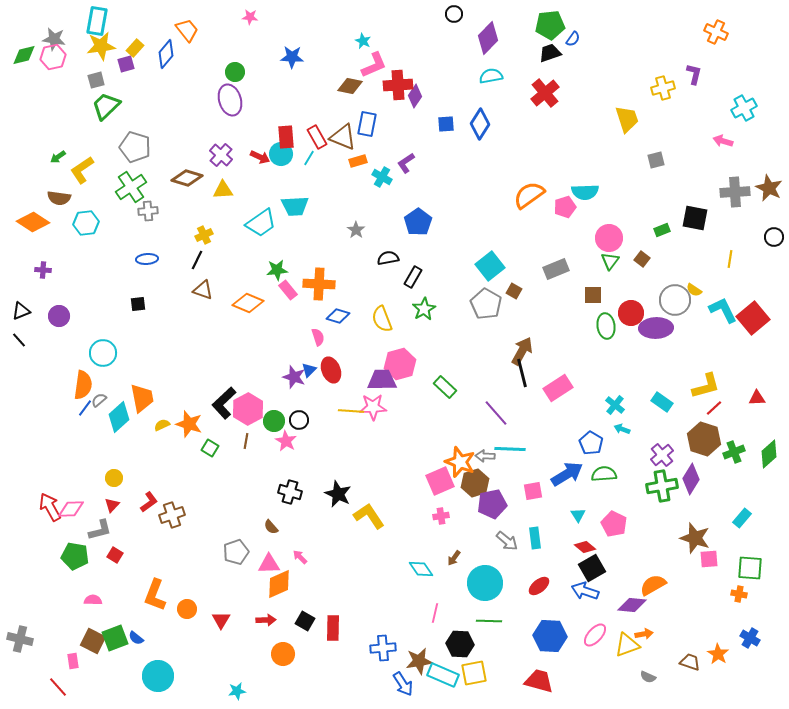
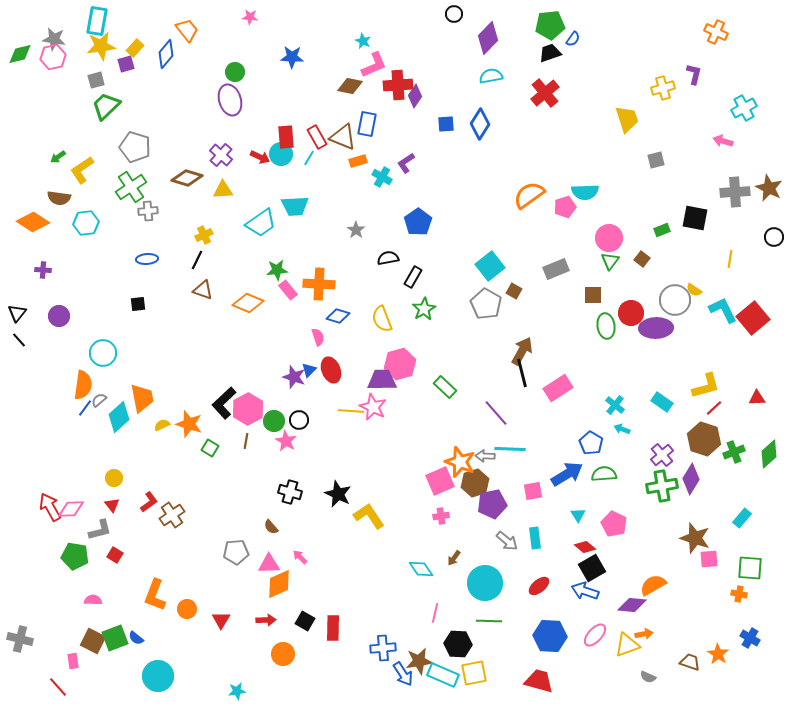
green diamond at (24, 55): moved 4 px left, 1 px up
black triangle at (21, 311): moved 4 px left, 2 px down; rotated 30 degrees counterclockwise
pink star at (373, 407): rotated 28 degrees clockwise
red triangle at (112, 505): rotated 21 degrees counterclockwise
brown cross at (172, 515): rotated 15 degrees counterclockwise
gray pentagon at (236, 552): rotated 15 degrees clockwise
black hexagon at (460, 644): moved 2 px left
blue arrow at (403, 684): moved 10 px up
